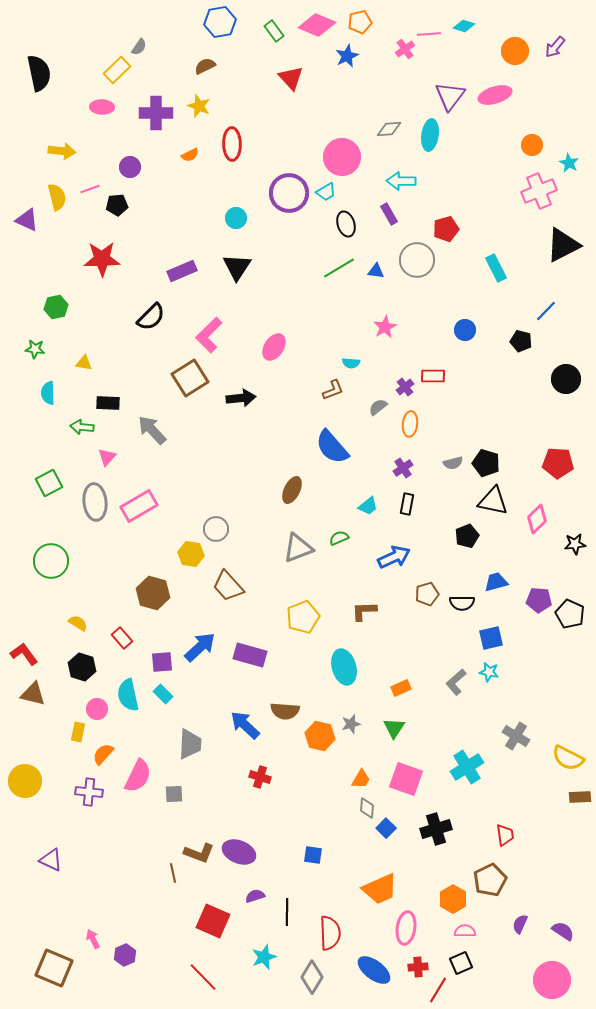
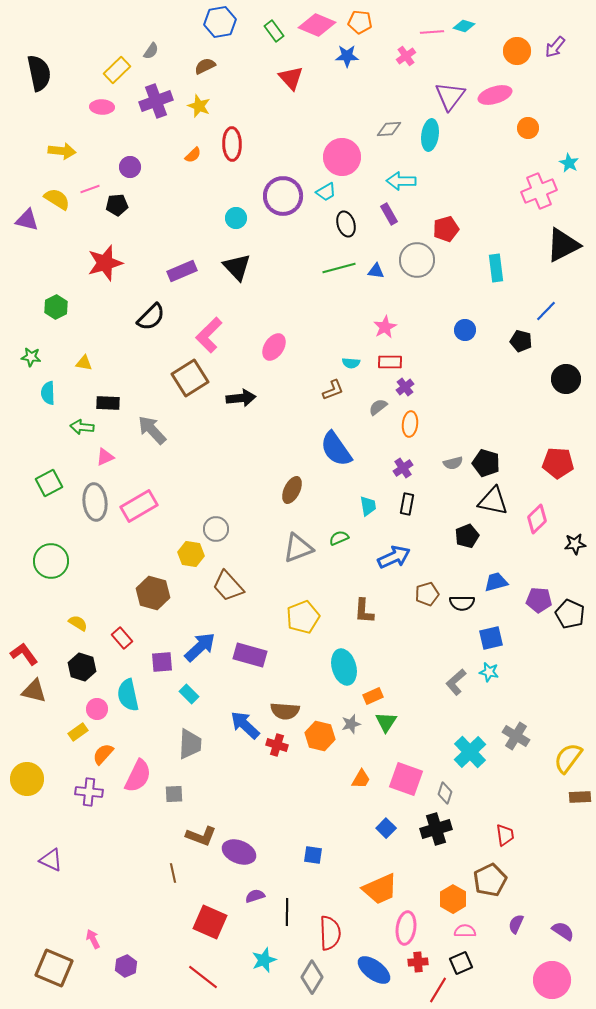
orange pentagon at (360, 22): rotated 20 degrees clockwise
pink line at (429, 34): moved 3 px right, 2 px up
gray semicircle at (139, 47): moved 12 px right, 4 px down
pink cross at (405, 49): moved 1 px right, 7 px down
orange circle at (515, 51): moved 2 px right
blue star at (347, 56): rotated 25 degrees clockwise
purple cross at (156, 113): moved 12 px up; rotated 20 degrees counterclockwise
orange circle at (532, 145): moved 4 px left, 17 px up
orange semicircle at (190, 155): moved 3 px right; rotated 18 degrees counterclockwise
purple circle at (289, 193): moved 6 px left, 3 px down
yellow semicircle at (57, 197): moved 2 px down; rotated 44 degrees counterclockwise
purple triangle at (27, 220): rotated 10 degrees counterclockwise
red star at (102, 259): moved 3 px right, 4 px down; rotated 15 degrees counterclockwise
black triangle at (237, 267): rotated 16 degrees counterclockwise
green line at (339, 268): rotated 16 degrees clockwise
cyan rectangle at (496, 268): rotated 20 degrees clockwise
green hexagon at (56, 307): rotated 15 degrees counterclockwise
green star at (35, 349): moved 4 px left, 8 px down
red rectangle at (433, 376): moved 43 px left, 14 px up
blue semicircle at (332, 447): moved 4 px right, 2 px down; rotated 6 degrees clockwise
pink triangle at (107, 457): moved 2 px left; rotated 24 degrees clockwise
cyan trapezoid at (368, 506): rotated 60 degrees counterclockwise
brown L-shape at (364, 611): rotated 84 degrees counterclockwise
orange rectangle at (401, 688): moved 28 px left, 8 px down
brown triangle at (33, 694): moved 1 px right, 3 px up
cyan rectangle at (163, 694): moved 26 px right
green triangle at (394, 728): moved 8 px left, 6 px up
yellow rectangle at (78, 732): rotated 42 degrees clockwise
yellow semicircle at (568, 758): rotated 100 degrees clockwise
cyan cross at (467, 767): moved 3 px right, 15 px up; rotated 12 degrees counterclockwise
red cross at (260, 777): moved 17 px right, 32 px up
yellow circle at (25, 781): moved 2 px right, 2 px up
gray diamond at (367, 808): moved 78 px right, 15 px up; rotated 15 degrees clockwise
brown L-shape at (199, 853): moved 2 px right, 17 px up
red square at (213, 921): moved 3 px left, 1 px down
purple semicircle at (520, 924): moved 4 px left
purple hexagon at (125, 955): moved 1 px right, 11 px down
cyan star at (264, 957): moved 3 px down
red cross at (418, 967): moved 5 px up
red line at (203, 977): rotated 8 degrees counterclockwise
